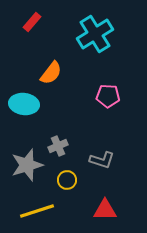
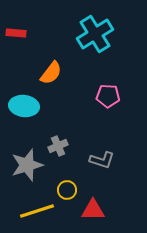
red rectangle: moved 16 px left, 11 px down; rotated 54 degrees clockwise
cyan ellipse: moved 2 px down
yellow circle: moved 10 px down
red triangle: moved 12 px left
